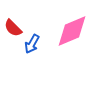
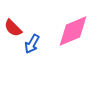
pink diamond: moved 1 px right
